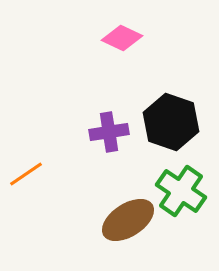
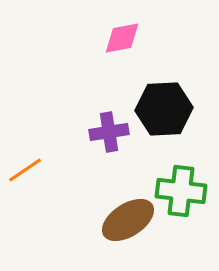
pink diamond: rotated 36 degrees counterclockwise
black hexagon: moved 7 px left, 13 px up; rotated 22 degrees counterclockwise
orange line: moved 1 px left, 4 px up
green cross: rotated 27 degrees counterclockwise
